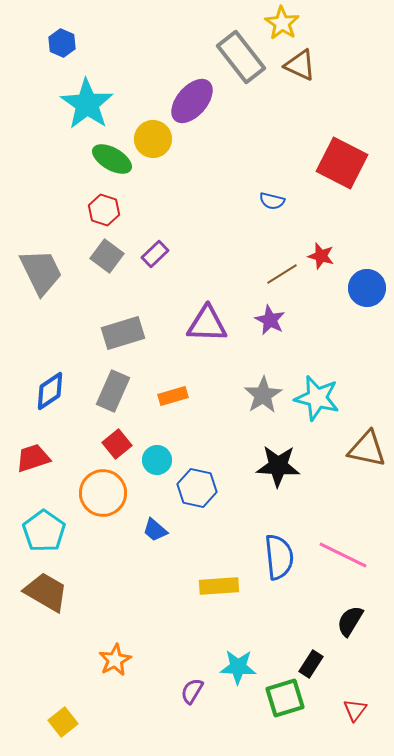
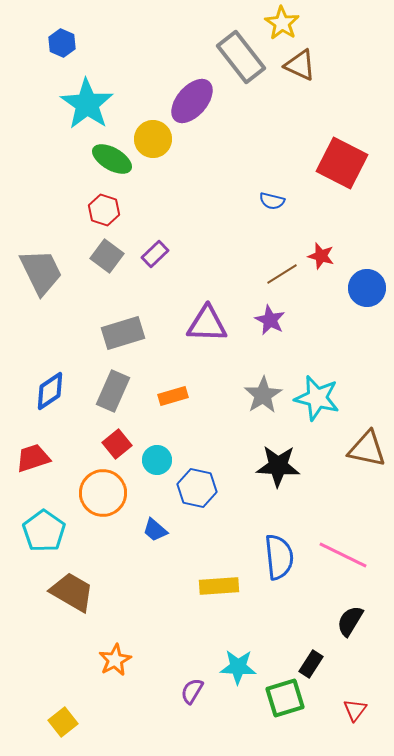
brown trapezoid at (46, 592): moved 26 px right
